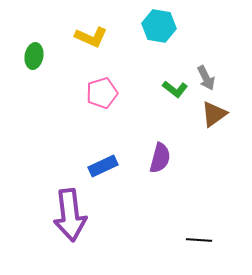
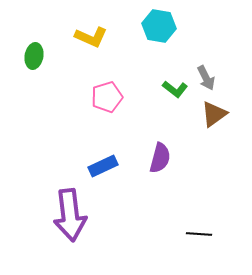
pink pentagon: moved 5 px right, 4 px down
black line: moved 6 px up
